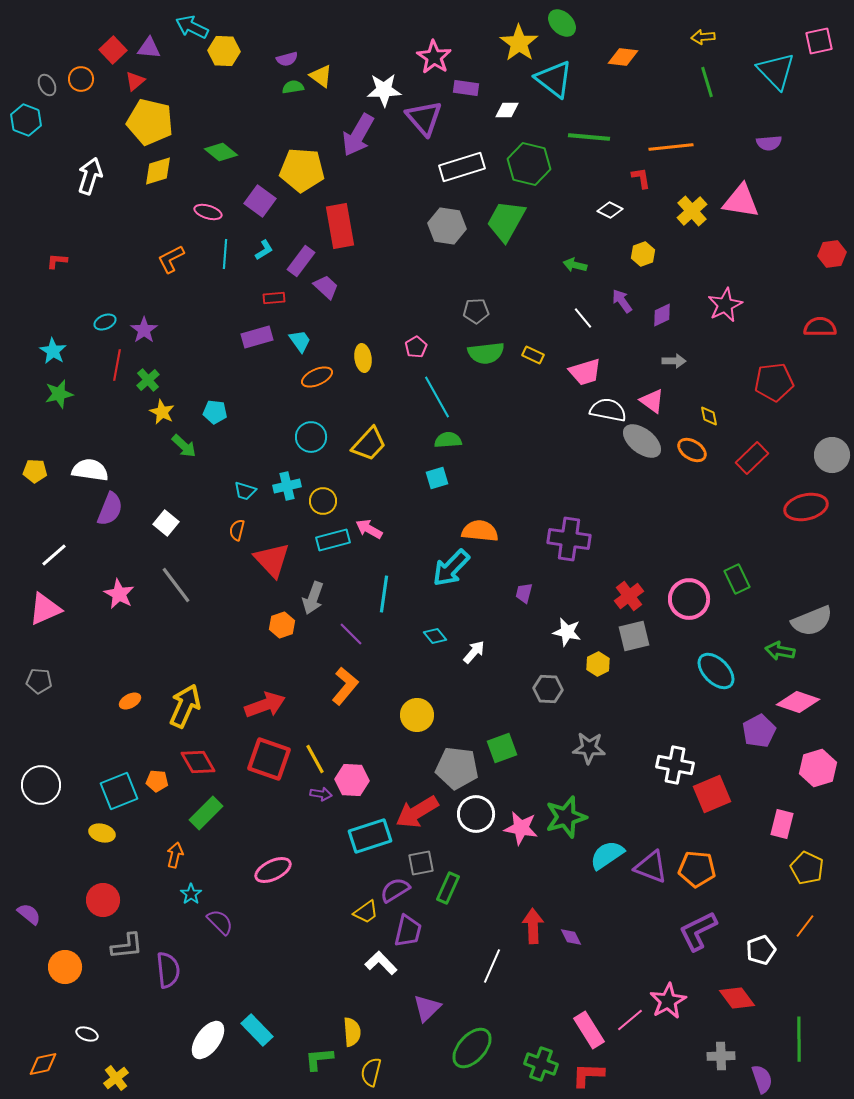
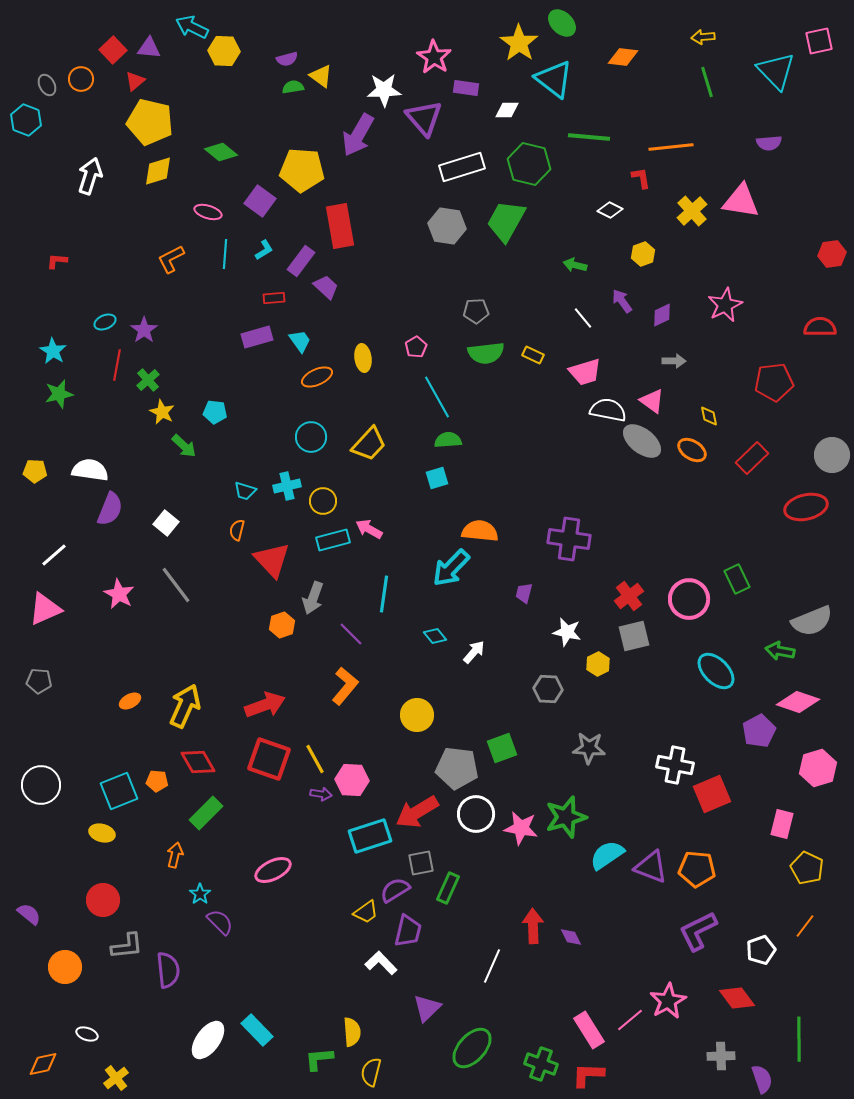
cyan star at (191, 894): moved 9 px right
